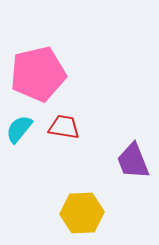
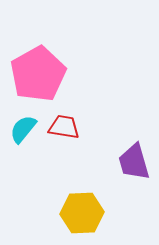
pink pentagon: rotated 16 degrees counterclockwise
cyan semicircle: moved 4 px right
purple trapezoid: moved 1 px right, 1 px down; rotated 6 degrees clockwise
